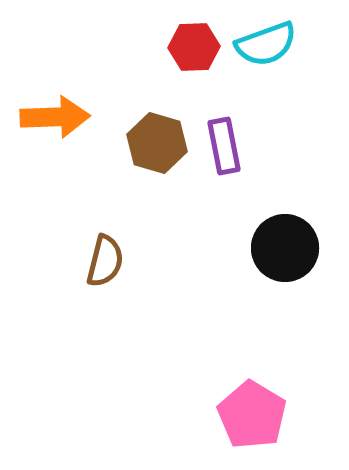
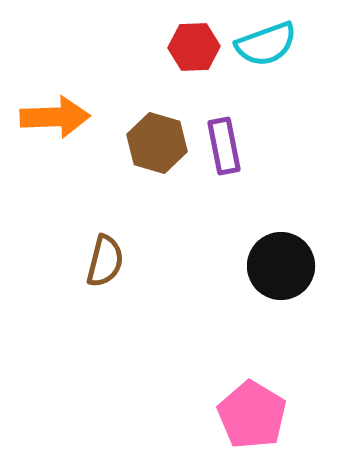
black circle: moved 4 px left, 18 px down
